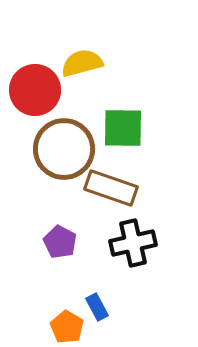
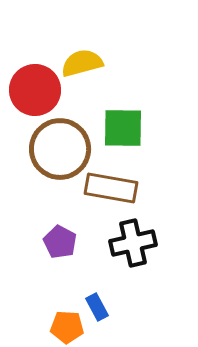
brown circle: moved 4 px left
brown rectangle: rotated 9 degrees counterclockwise
orange pentagon: rotated 28 degrees counterclockwise
